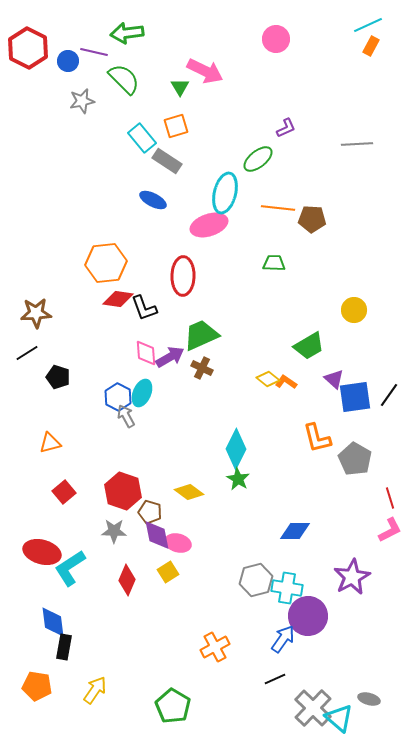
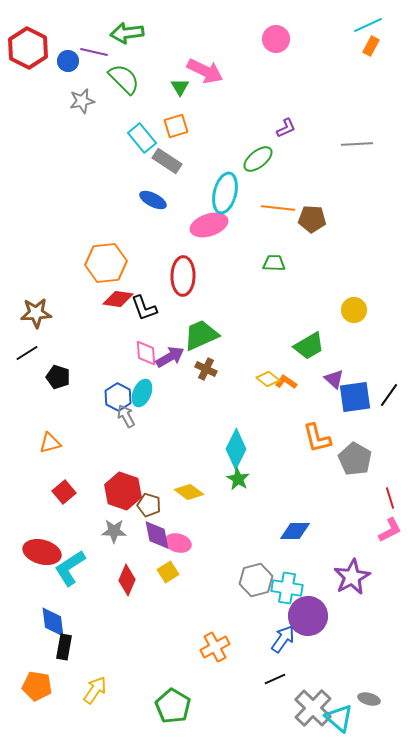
brown cross at (202, 368): moved 4 px right, 1 px down
brown pentagon at (150, 512): moved 1 px left, 7 px up
